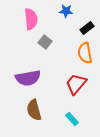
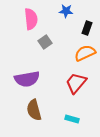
black rectangle: rotated 32 degrees counterclockwise
gray square: rotated 16 degrees clockwise
orange semicircle: rotated 75 degrees clockwise
purple semicircle: moved 1 px left, 1 px down
red trapezoid: moved 1 px up
cyan rectangle: rotated 32 degrees counterclockwise
